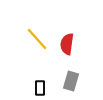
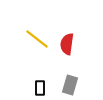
yellow line: rotated 10 degrees counterclockwise
gray rectangle: moved 1 px left, 4 px down
